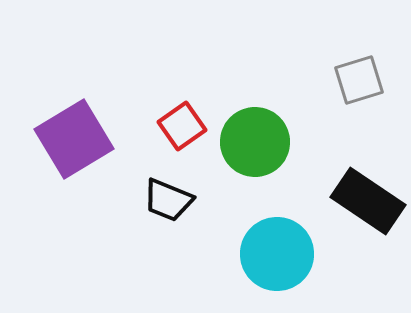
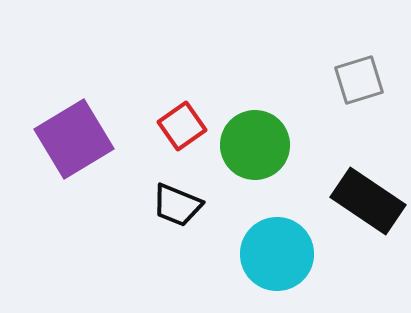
green circle: moved 3 px down
black trapezoid: moved 9 px right, 5 px down
